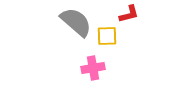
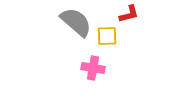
pink cross: rotated 20 degrees clockwise
